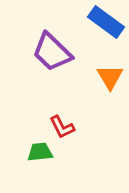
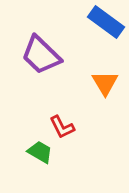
purple trapezoid: moved 11 px left, 3 px down
orange triangle: moved 5 px left, 6 px down
green trapezoid: rotated 36 degrees clockwise
